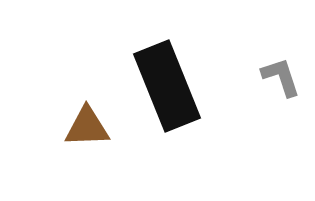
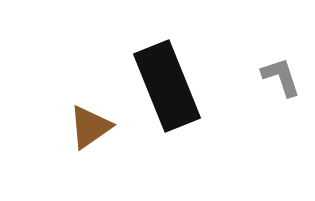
brown triangle: moved 3 px right; rotated 33 degrees counterclockwise
